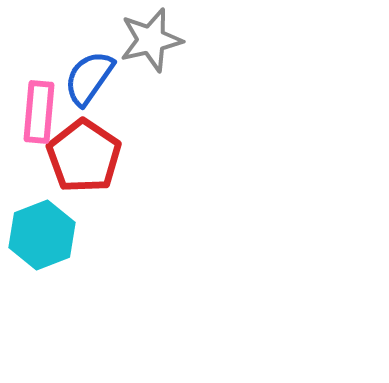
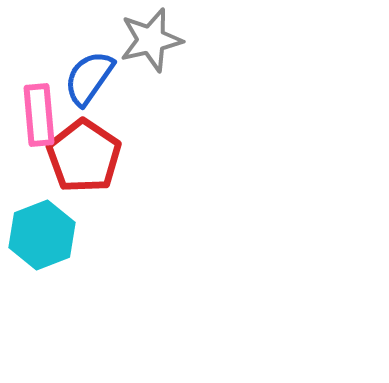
pink rectangle: moved 3 px down; rotated 10 degrees counterclockwise
